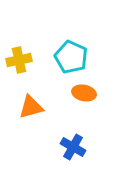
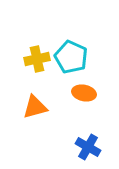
yellow cross: moved 18 px right, 1 px up
orange triangle: moved 4 px right
blue cross: moved 15 px right
